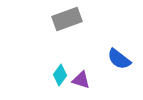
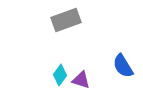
gray rectangle: moved 1 px left, 1 px down
blue semicircle: moved 4 px right, 7 px down; rotated 20 degrees clockwise
